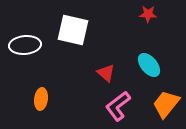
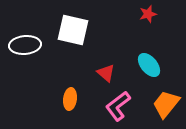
red star: rotated 18 degrees counterclockwise
orange ellipse: moved 29 px right
